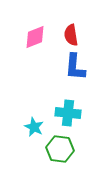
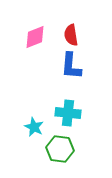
blue L-shape: moved 4 px left, 1 px up
